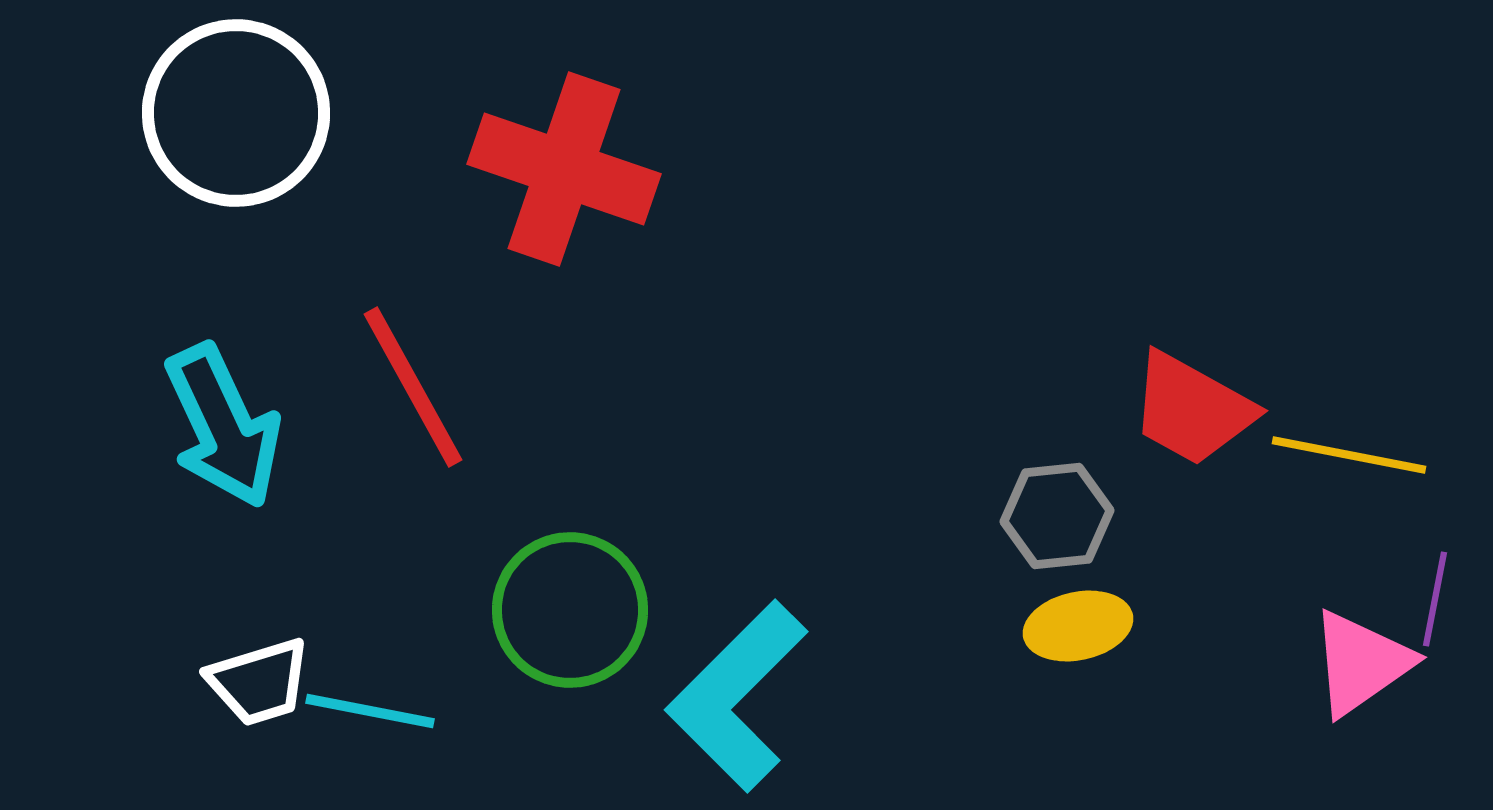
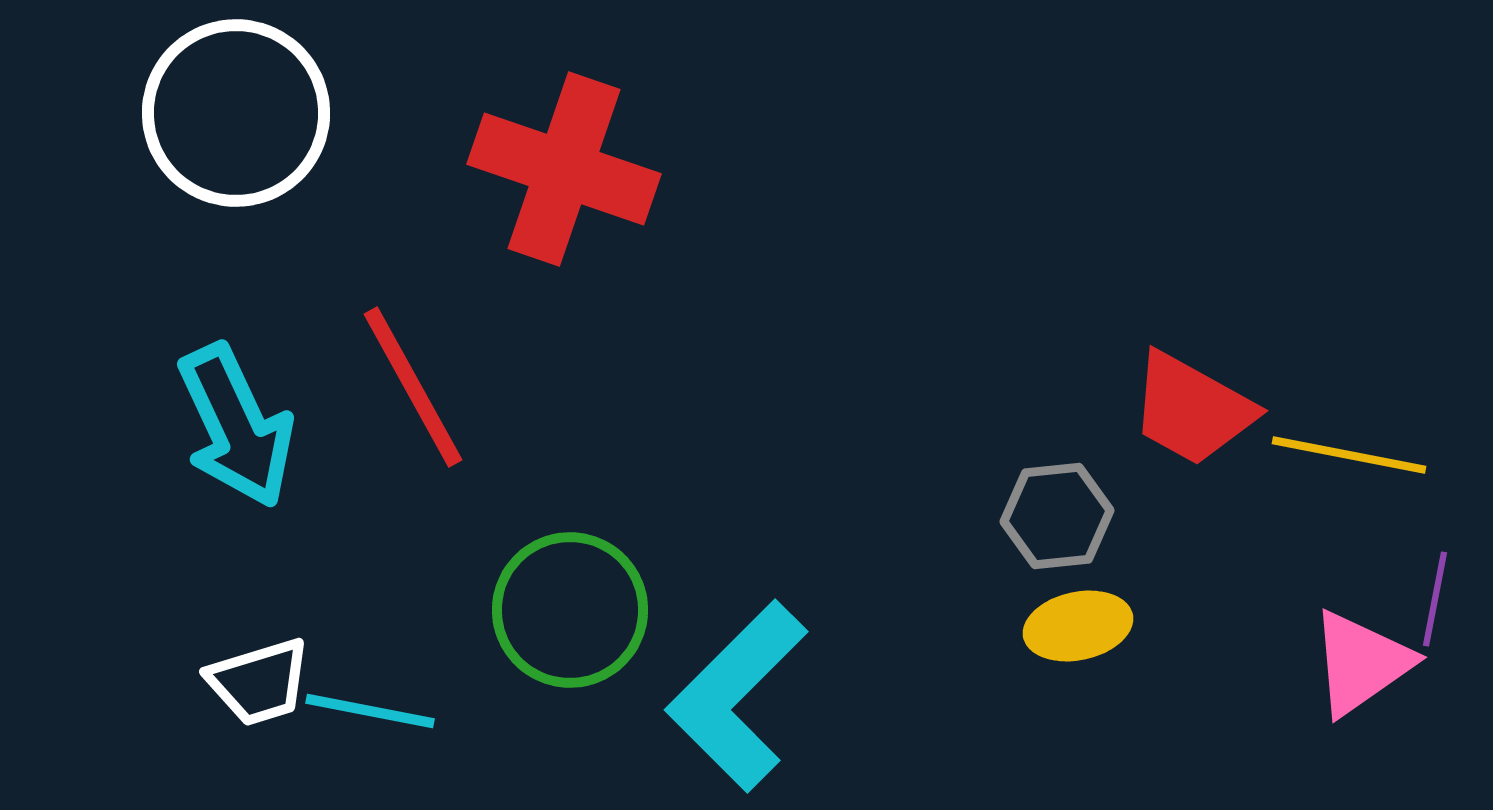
cyan arrow: moved 13 px right
